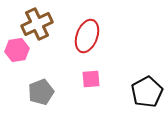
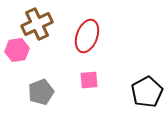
pink square: moved 2 px left, 1 px down
